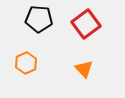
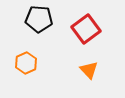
red square: moved 5 px down
orange triangle: moved 5 px right, 1 px down
